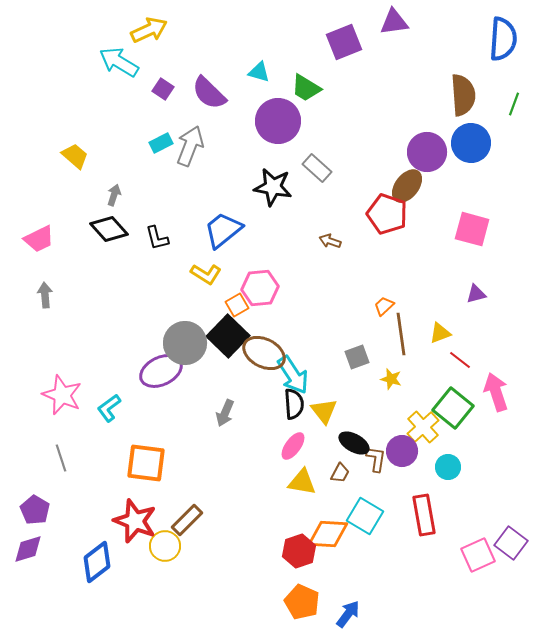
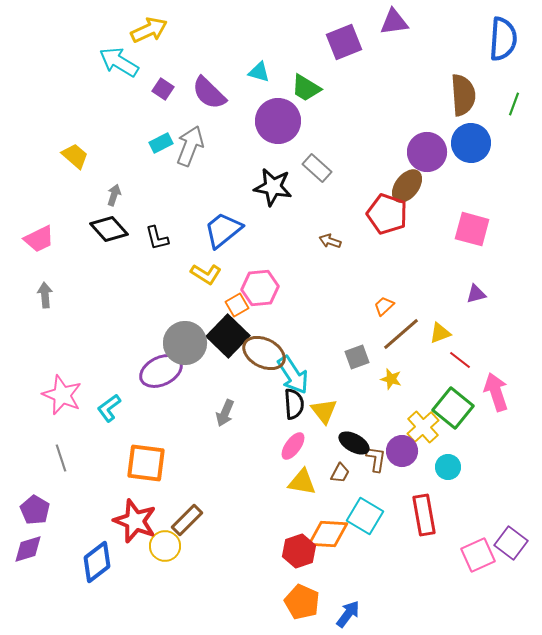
brown line at (401, 334): rotated 57 degrees clockwise
